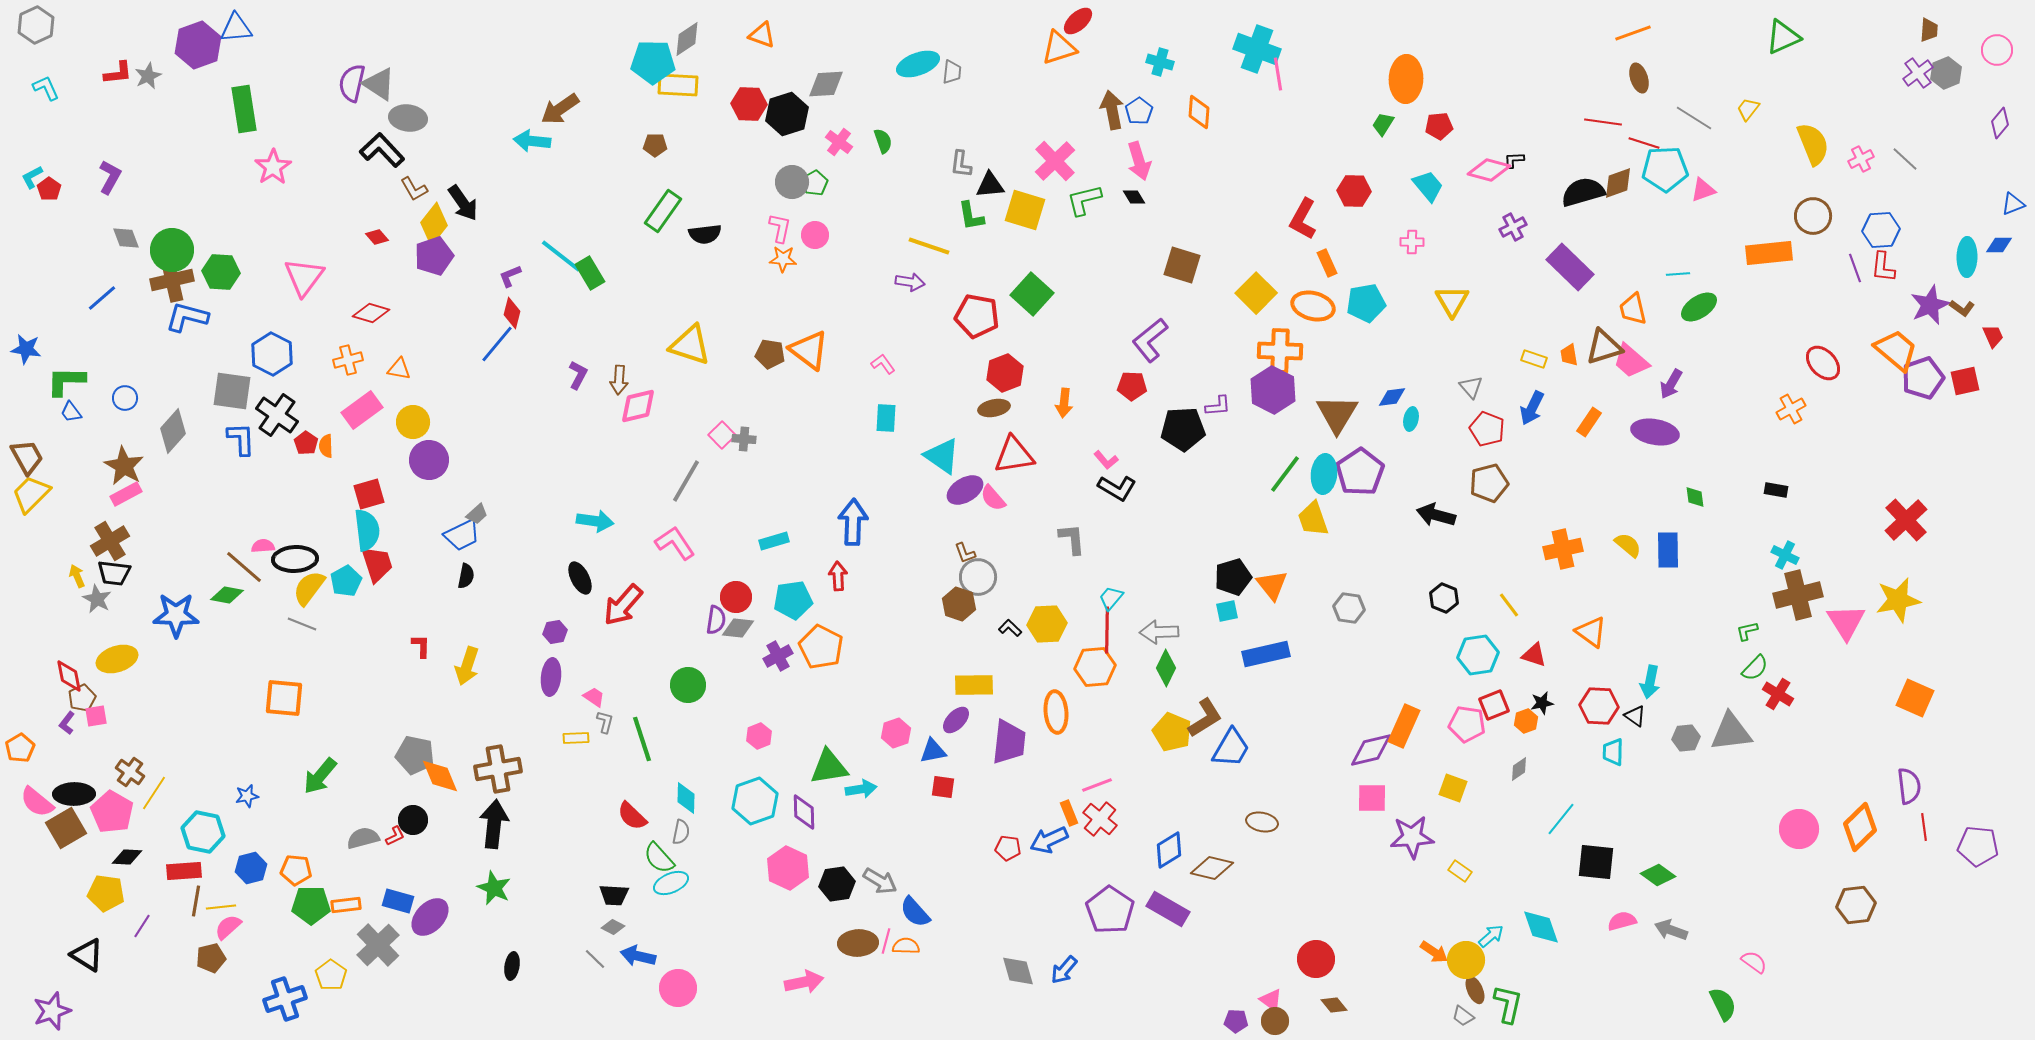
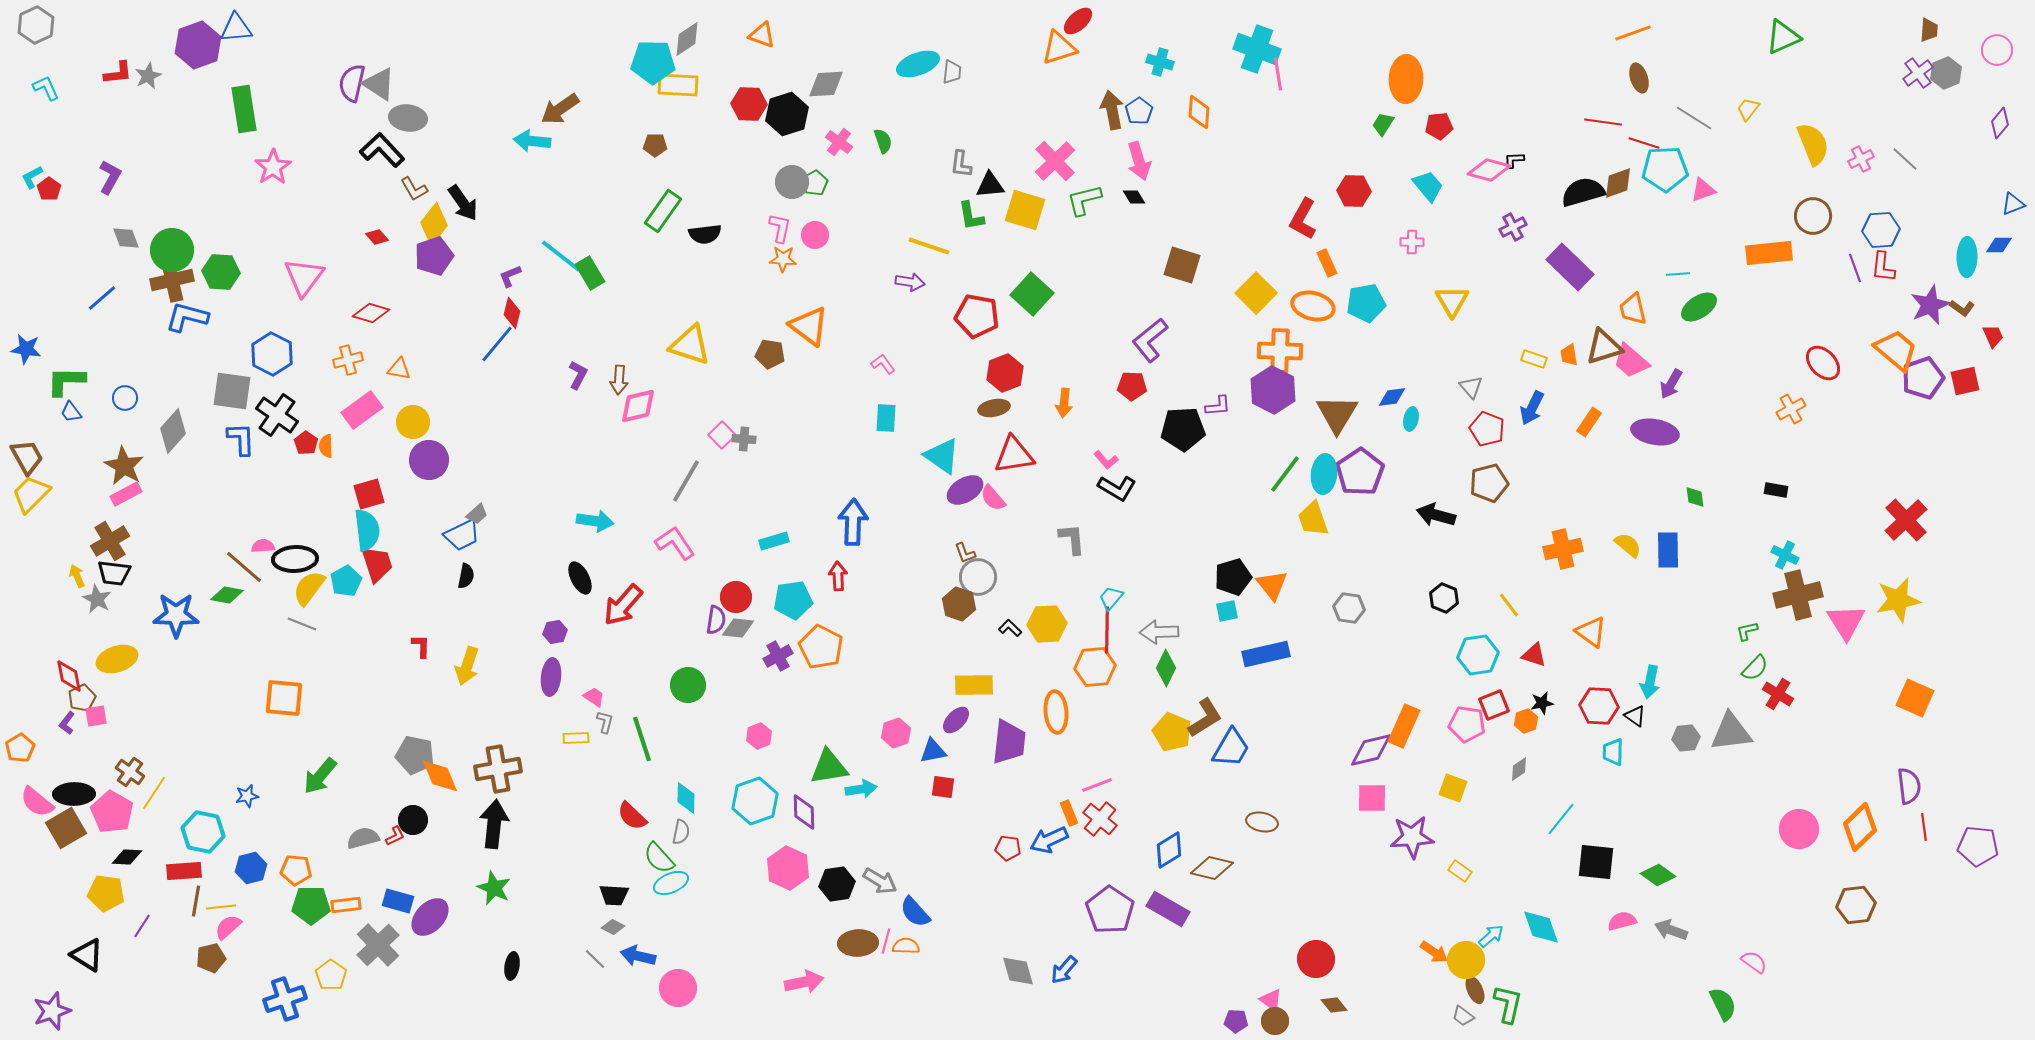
orange triangle at (809, 350): moved 24 px up
